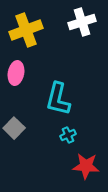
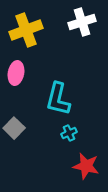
cyan cross: moved 1 px right, 2 px up
red star: rotated 8 degrees clockwise
